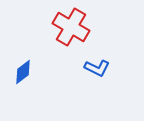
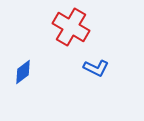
blue L-shape: moved 1 px left
